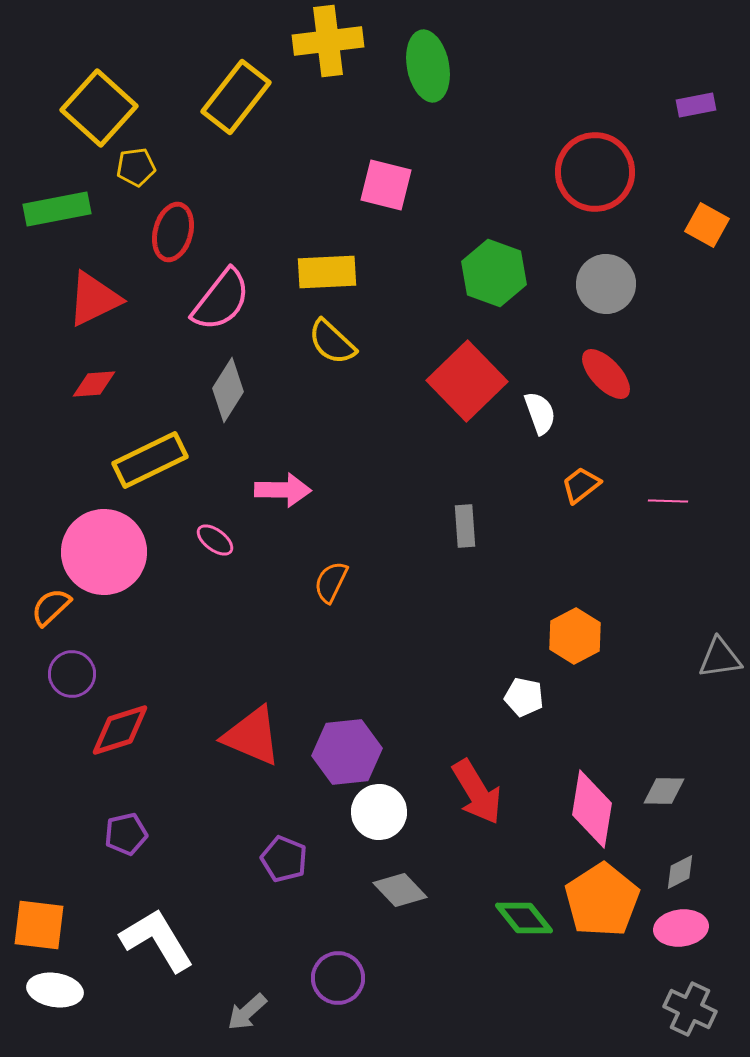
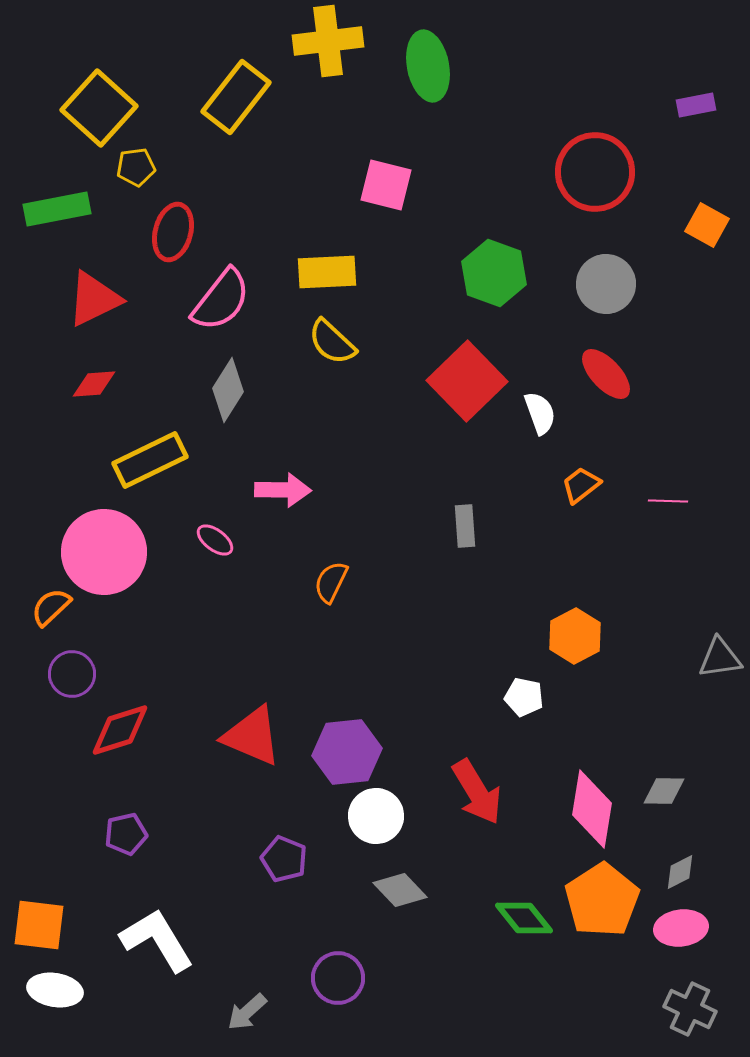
white circle at (379, 812): moved 3 px left, 4 px down
